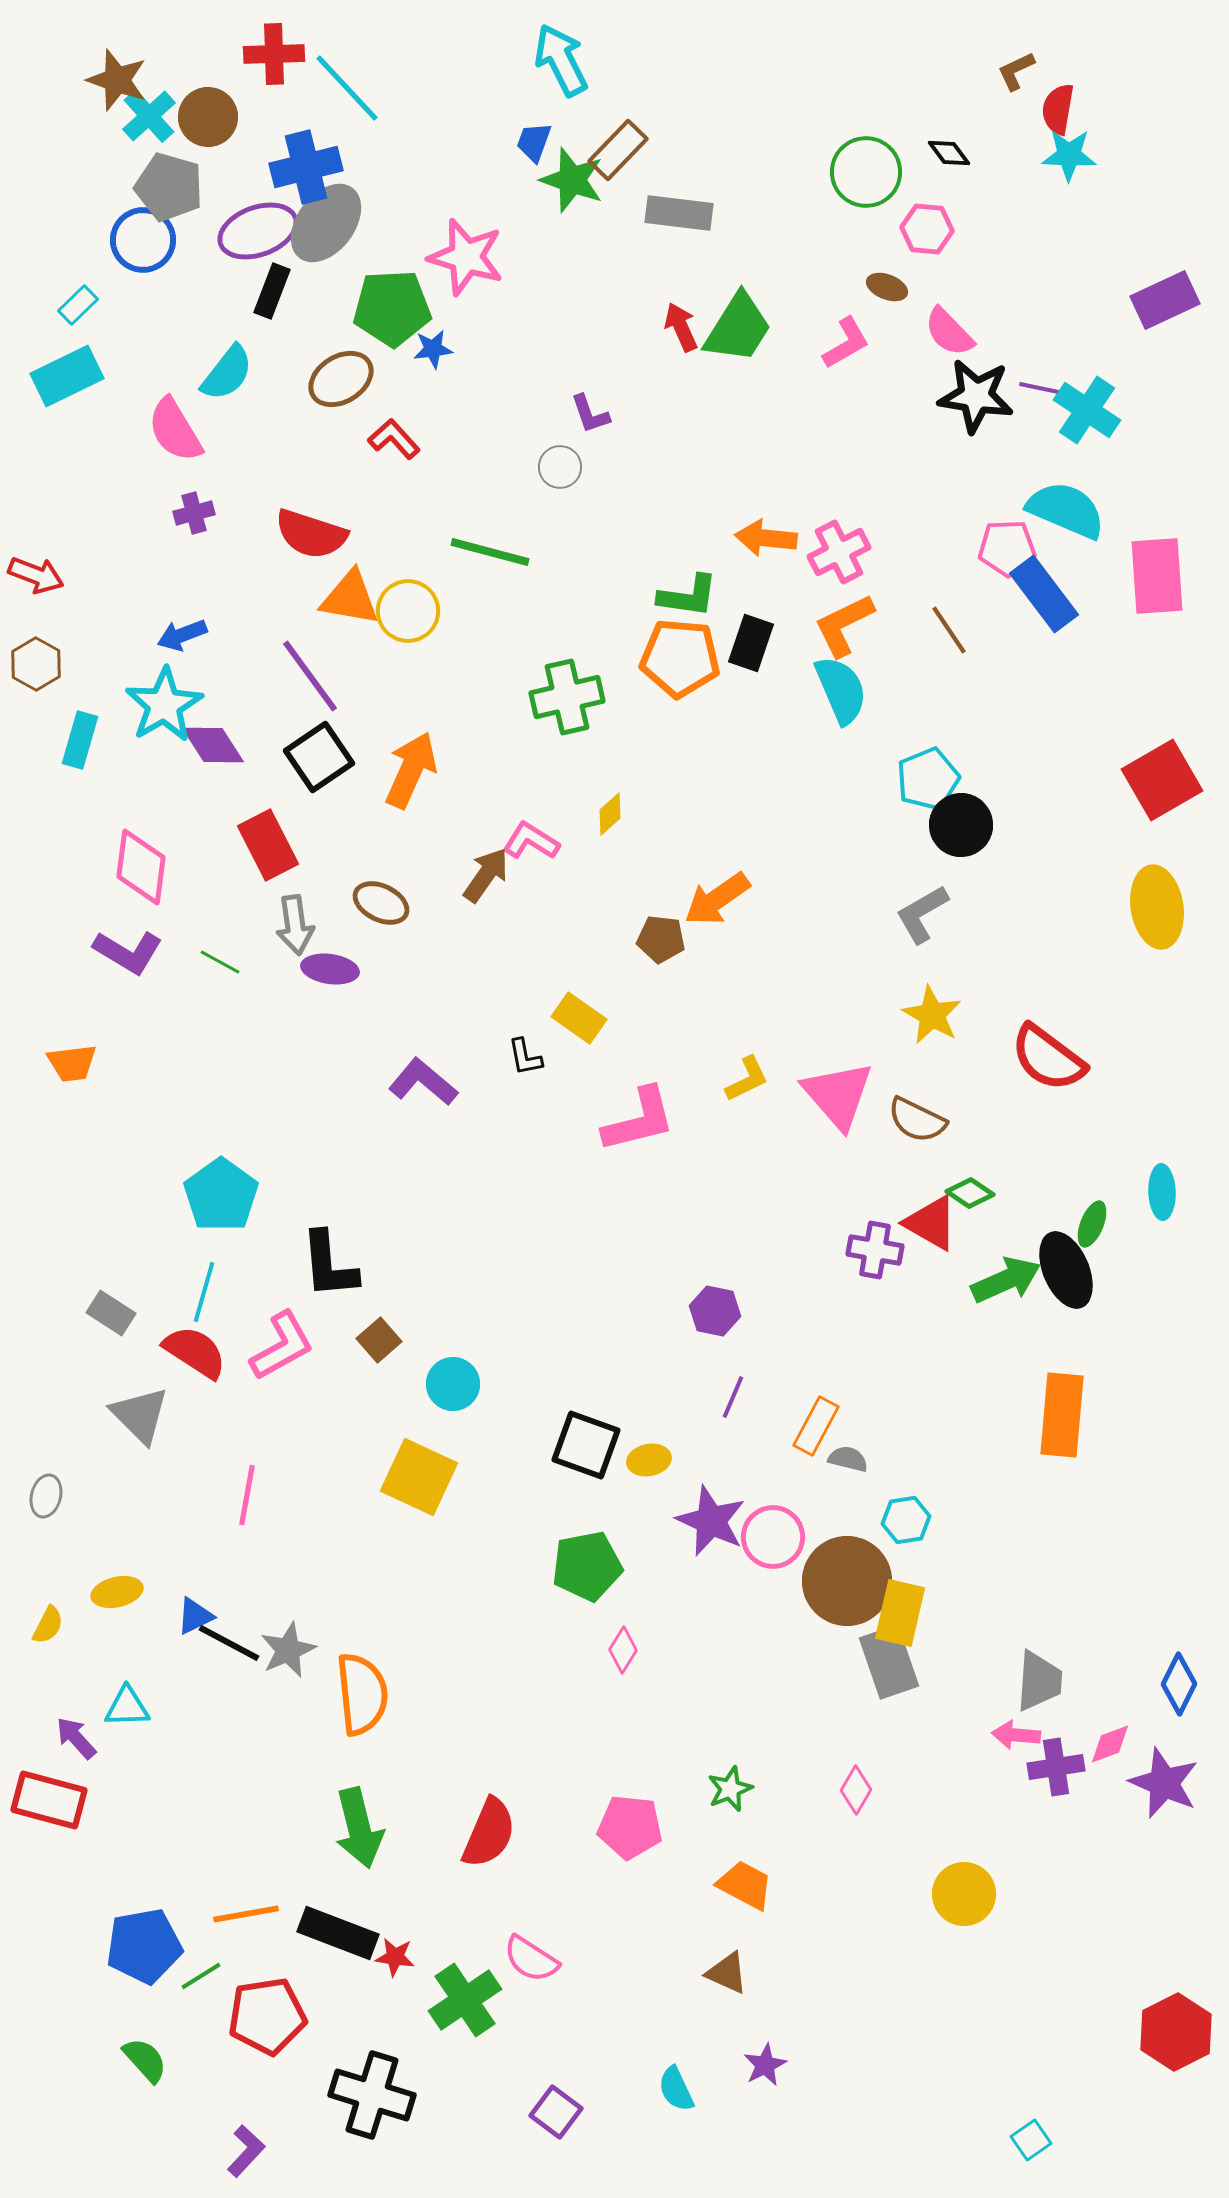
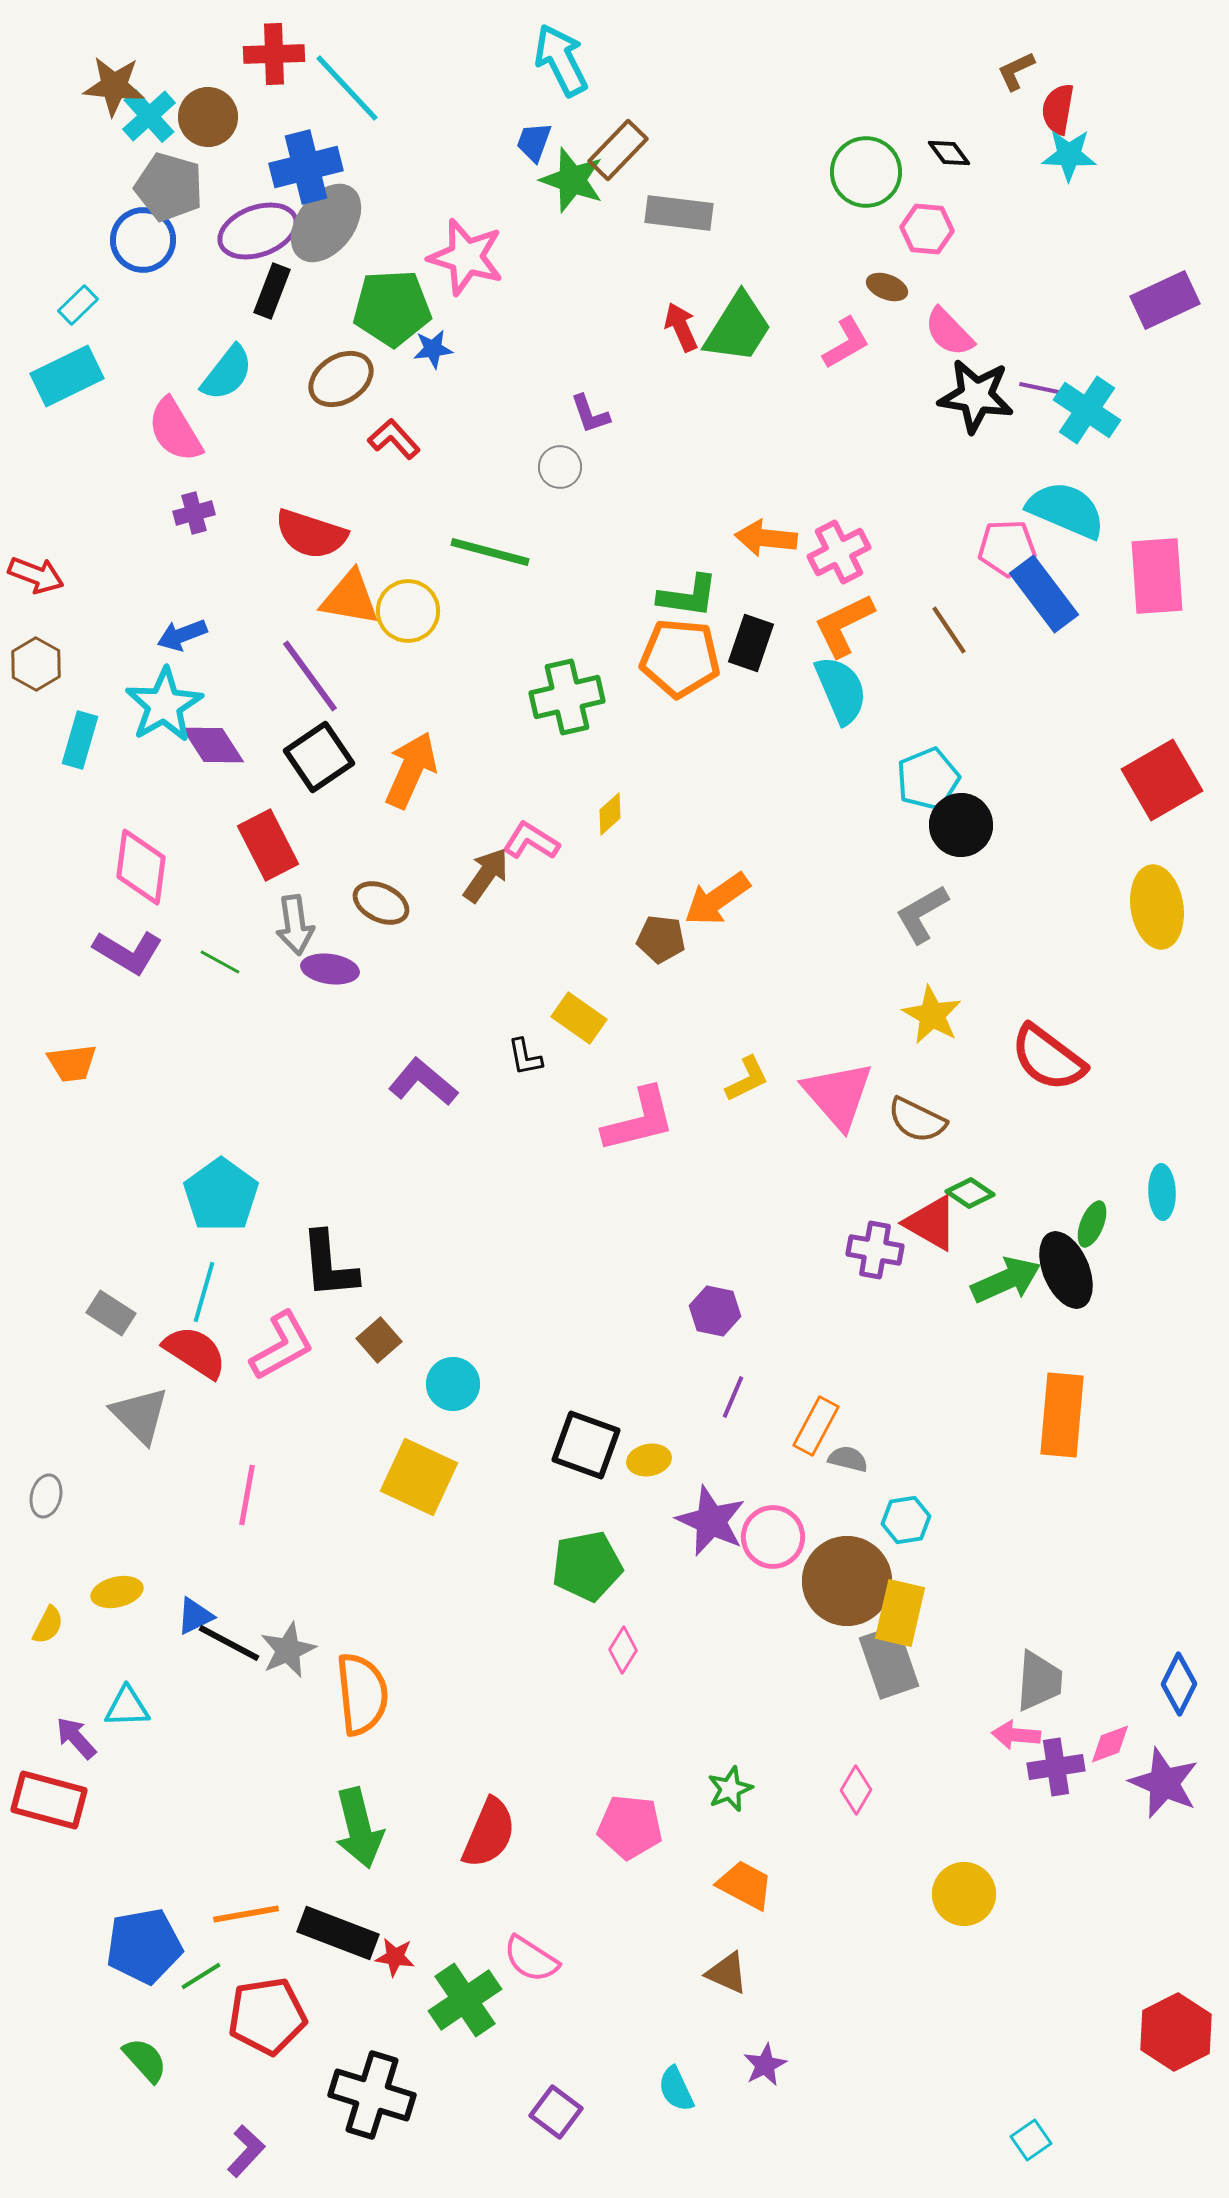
brown star at (117, 80): moved 3 px left, 6 px down; rotated 14 degrees counterclockwise
